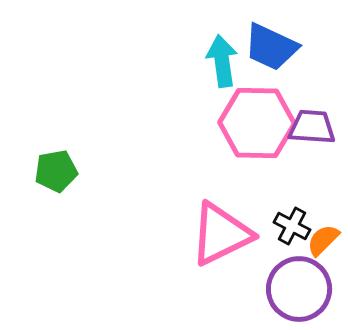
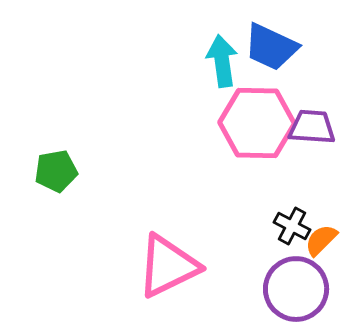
pink triangle: moved 53 px left, 32 px down
orange semicircle: moved 2 px left
purple circle: moved 3 px left
